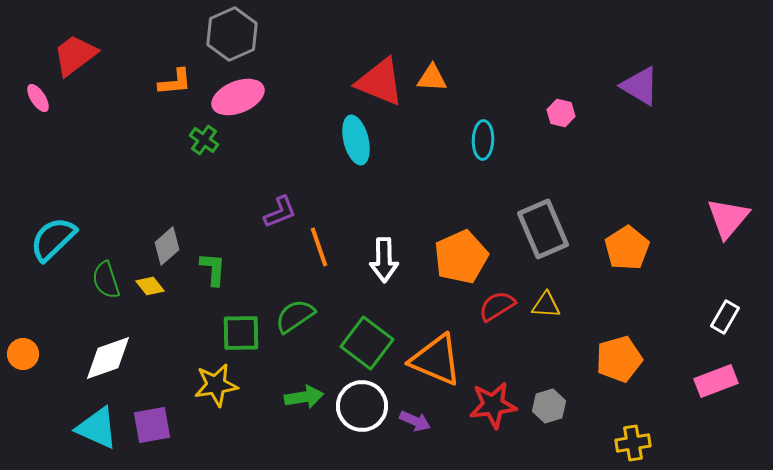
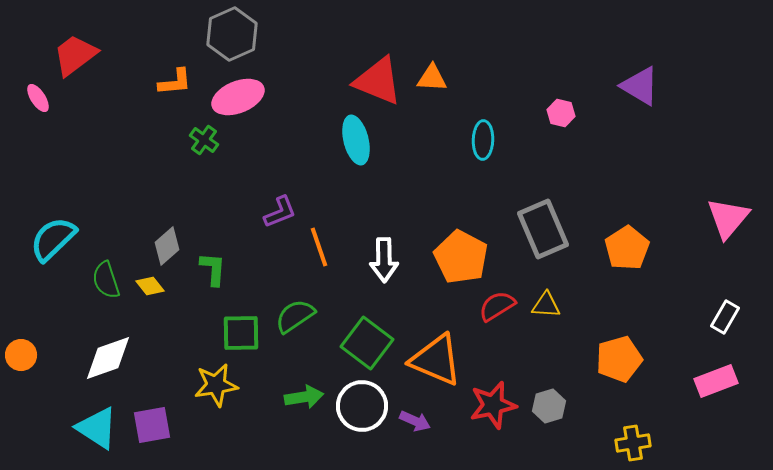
red triangle at (380, 82): moved 2 px left, 1 px up
orange pentagon at (461, 257): rotated 20 degrees counterclockwise
orange circle at (23, 354): moved 2 px left, 1 px down
red star at (493, 405): rotated 6 degrees counterclockwise
cyan triangle at (97, 428): rotated 9 degrees clockwise
